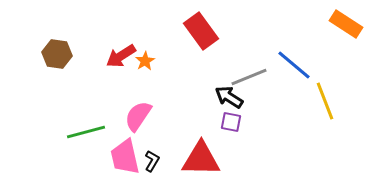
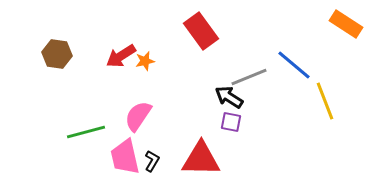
orange star: rotated 18 degrees clockwise
